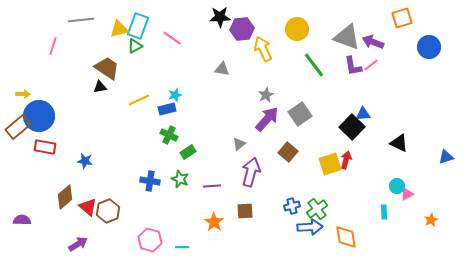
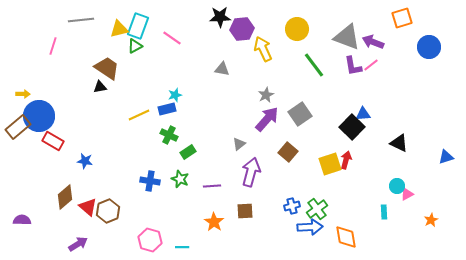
yellow line at (139, 100): moved 15 px down
red rectangle at (45, 147): moved 8 px right, 6 px up; rotated 20 degrees clockwise
